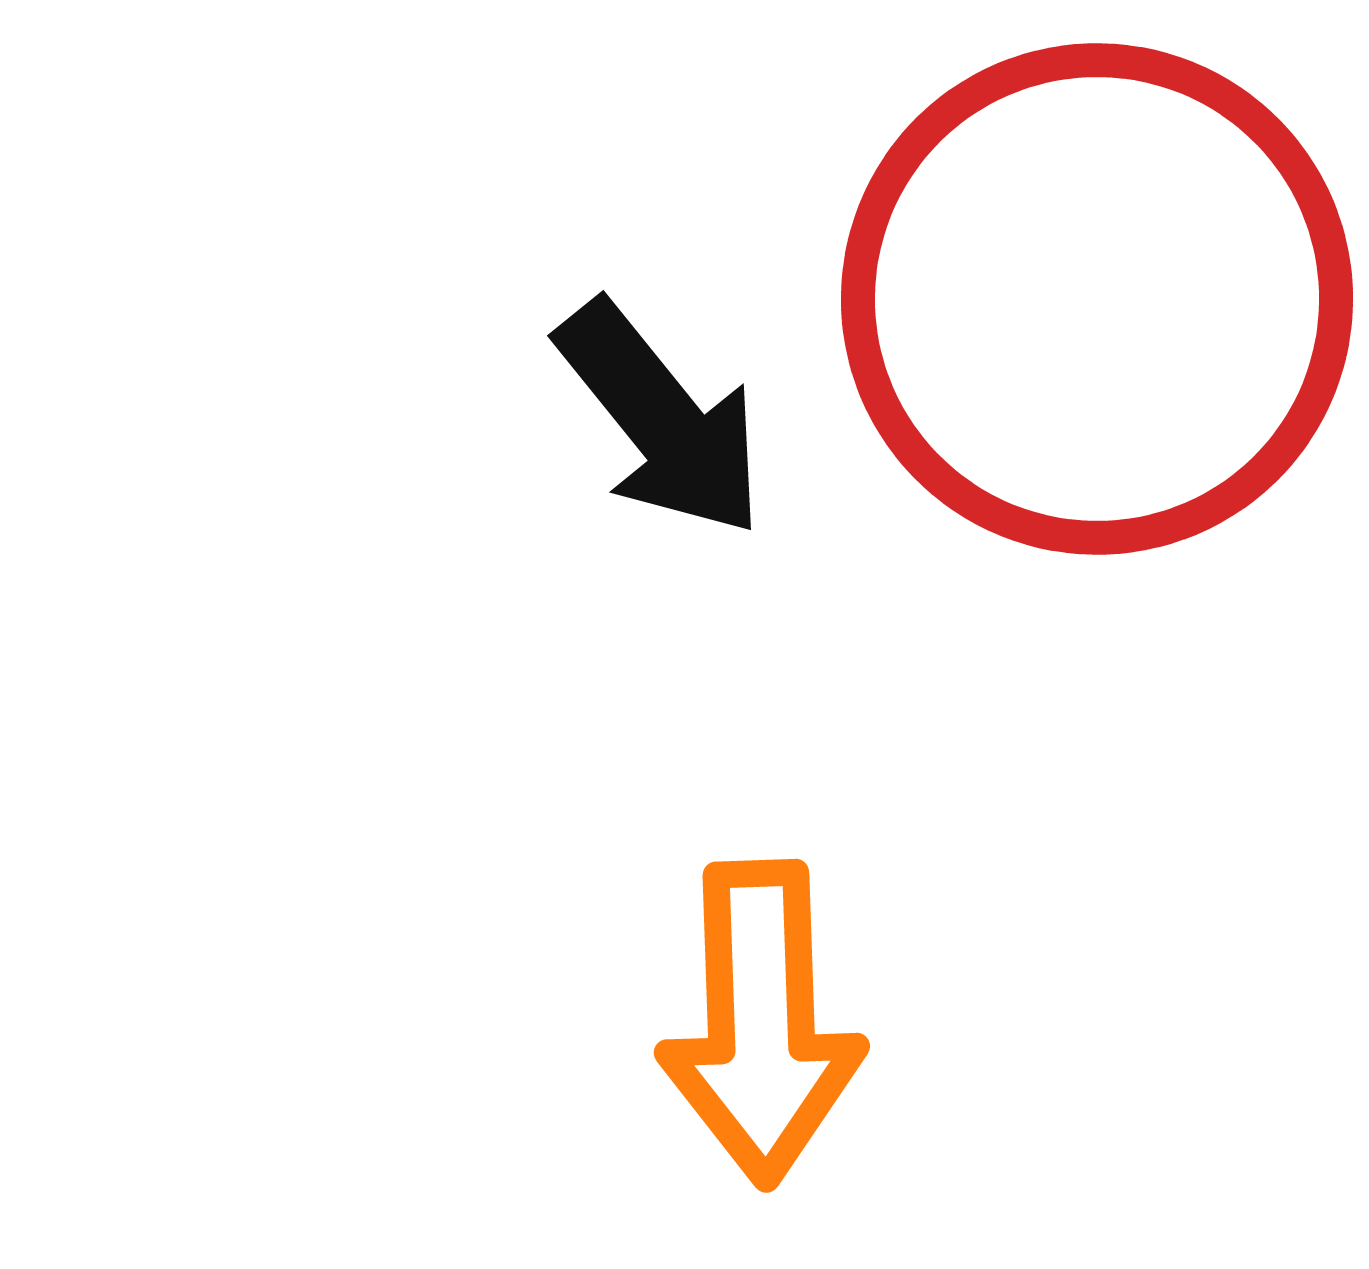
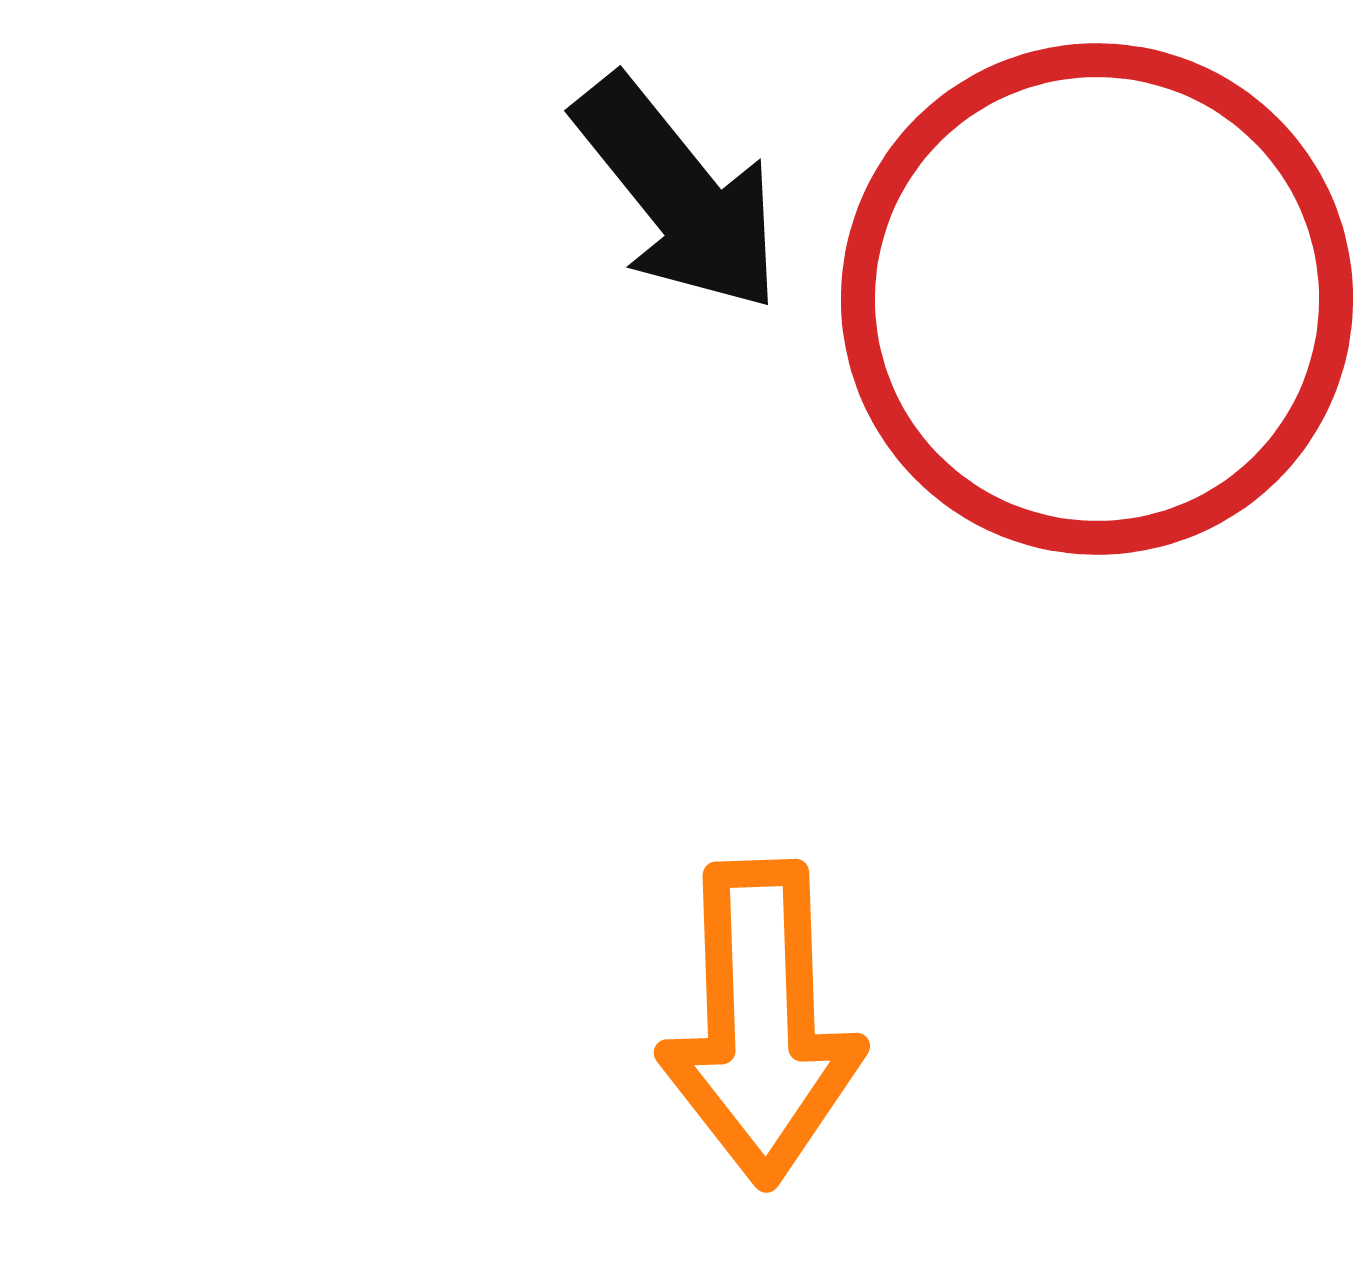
black arrow: moved 17 px right, 225 px up
